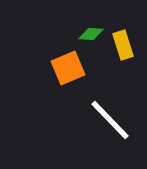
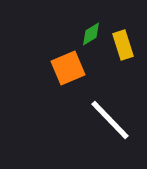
green diamond: rotated 35 degrees counterclockwise
